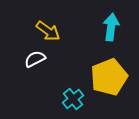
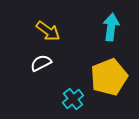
white semicircle: moved 6 px right, 4 px down
